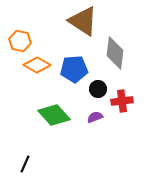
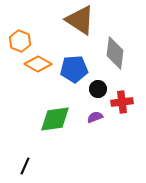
brown triangle: moved 3 px left, 1 px up
orange hexagon: rotated 10 degrees clockwise
orange diamond: moved 1 px right, 1 px up
red cross: moved 1 px down
green diamond: moved 1 px right, 4 px down; rotated 56 degrees counterclockwise
black line: moved 2 px down
